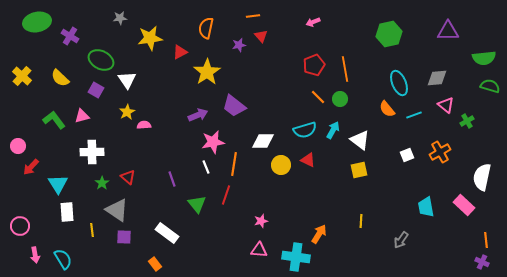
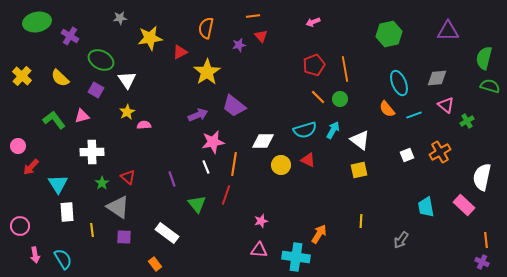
green semicircle at (484, 58): rotated 110 degrees clockwise
gray triangle at (117, 210): moved 1 px right, 3 px up
